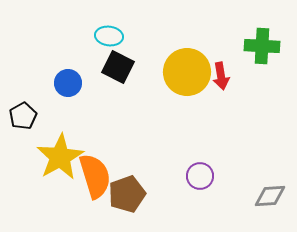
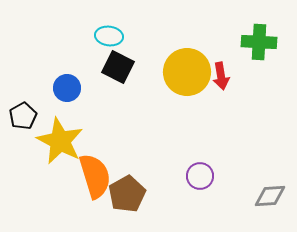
green cross: moved 3 px left, 4 px up
blue circle: moved 1 px left, 5 px down
yellow star: moved 16 px up; rotated 15 degrees counterclockwise
brown pentagon: rotated 9 degrees counterclockwise
